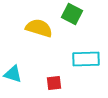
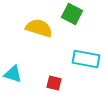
cyan rectangle: rotated 12 degrees clockwise
red square: rotated 21 degrees clockwise
